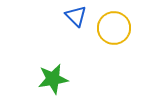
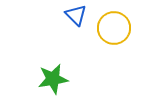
blue triangle: moved 1 px up
